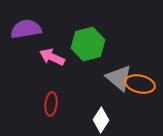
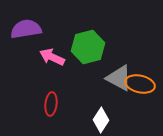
green hexagon: moved 3 px down
gray triangle: rotated 12 degrees counterclockwise
